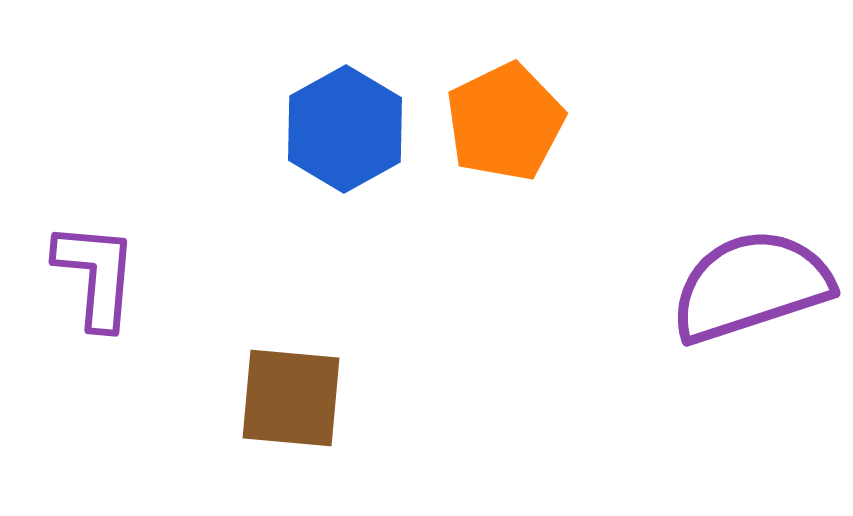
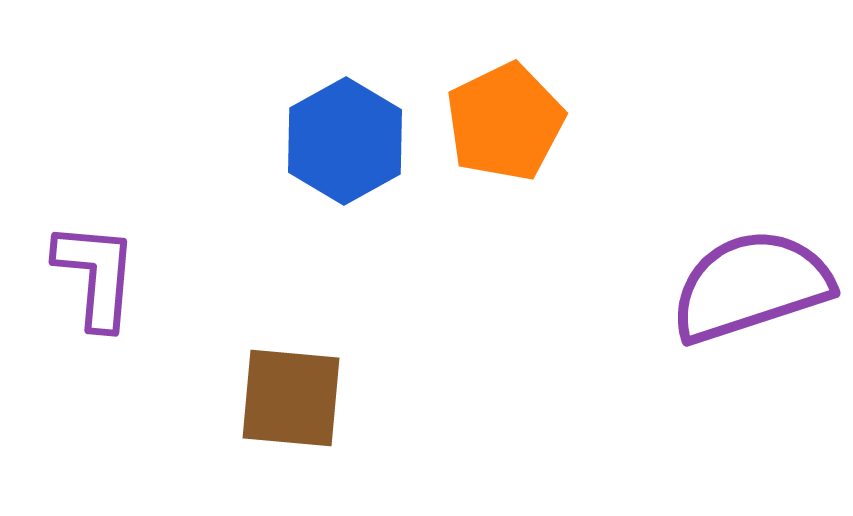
blue hexagon: moved 12 px down
